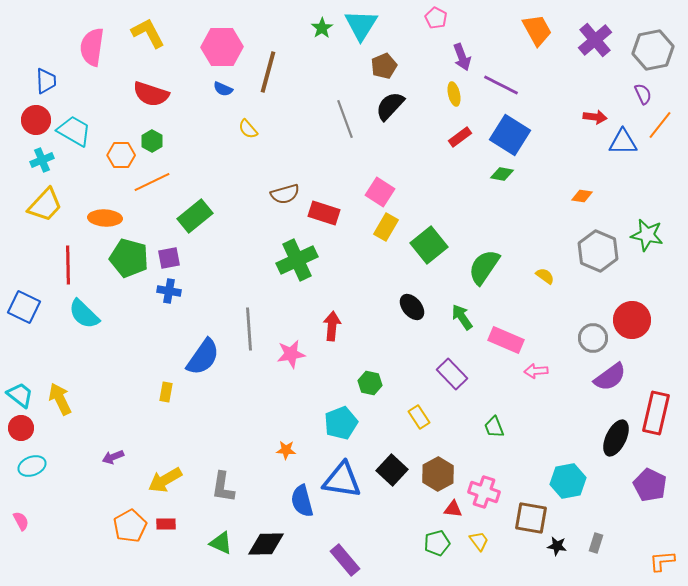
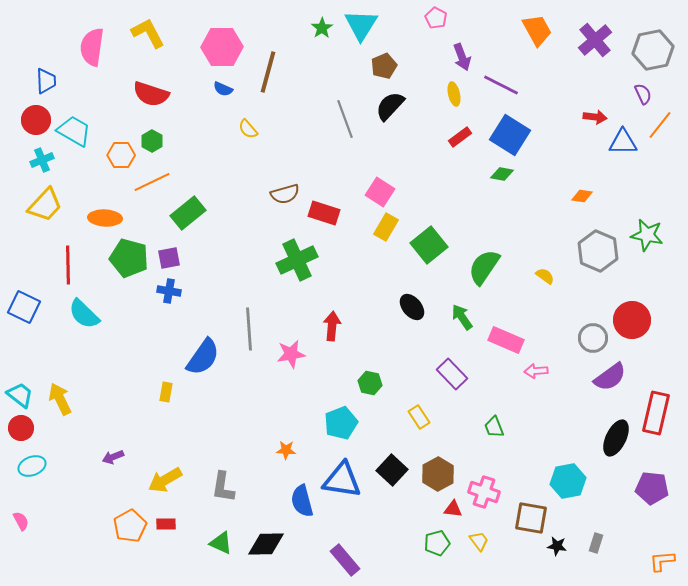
green rectangle at (195, 216): moved 7 px left, 3 px up
purple pentagon at (650, 485): moved 2 px right, 3 px down; rotated 20 degrees counterclockwise
